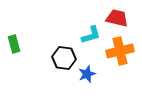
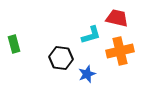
black hexagon: moved 3 px left
